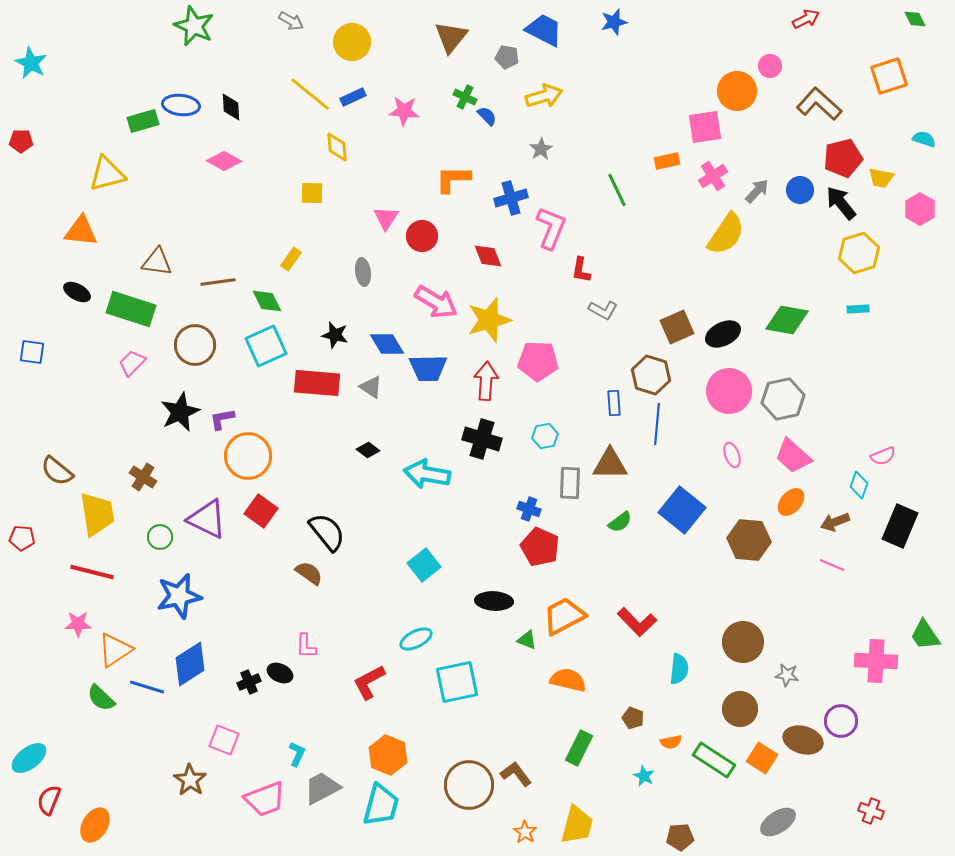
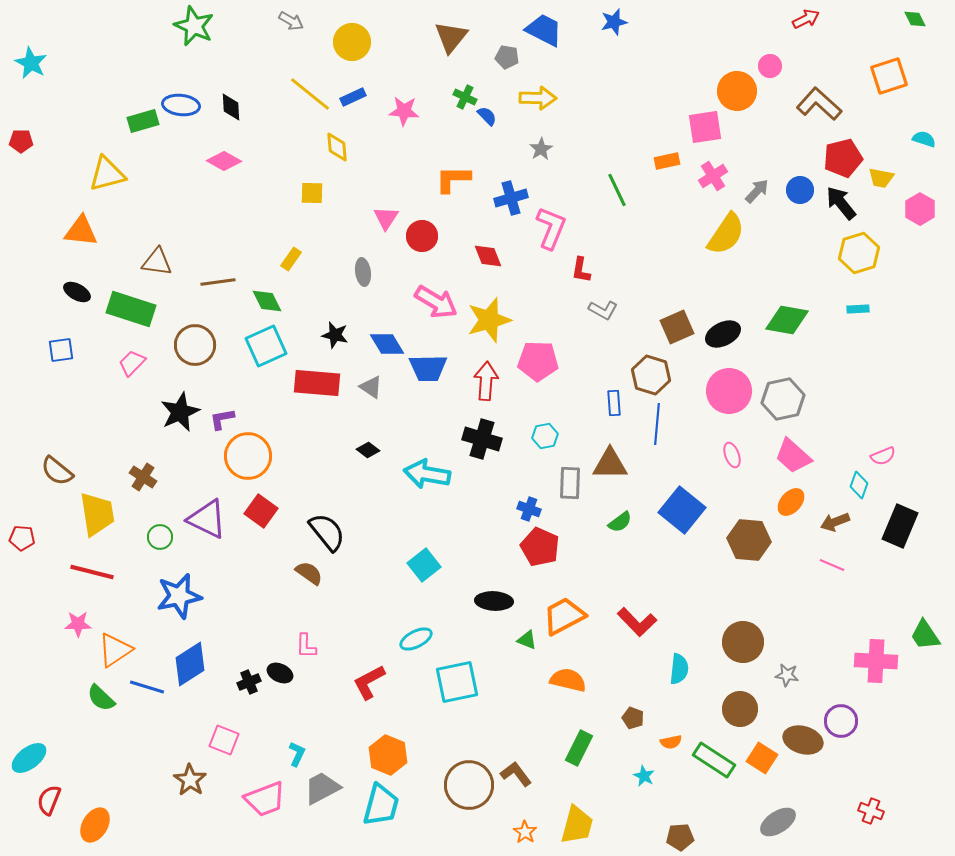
yellow arrow at (544, 96): moved 6 px left, 2 px down; rotated 18 degrees clockwise
blue square at (32, 352): moved 29 px right, 2 px up; rotated 16 degrees counterclockwise
